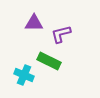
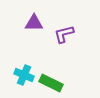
purple L-shape: moved 3 px right
green rectangle: moved 2 px right, 22 px down
